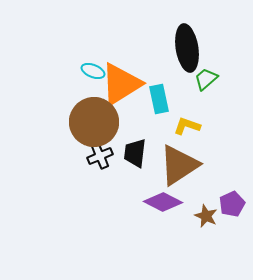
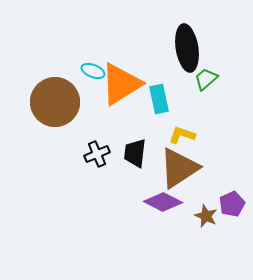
brown circle: moved 39 px left, 20 px up
yellow L-shape: moved 5 px left, 9 px down
black cross: moved 3 px left, 2 px up
brown triangle: moved 3 px down
